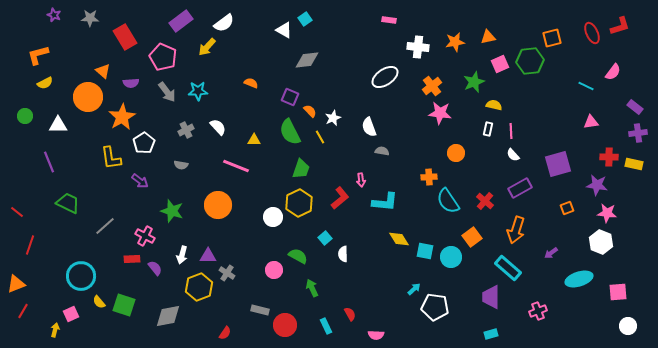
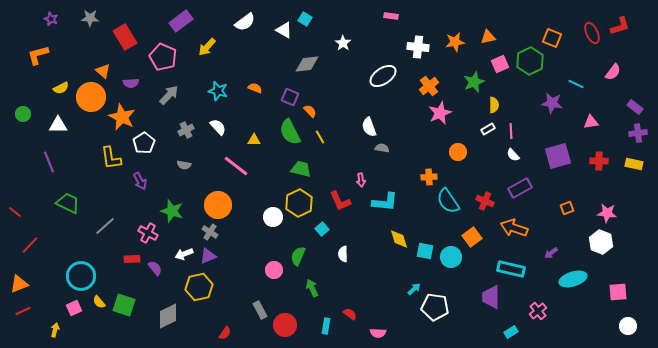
purple star at (54, 15): moved 3 px left, 4 px down
cyan square at (305, 19): rotated 24 degrees counterclockwise
pink rectangle at (389, 20): moved 2 px right, 4 px up
white semicircle at (224, 23): moved 21 px right, 1 px up
orange square at (552, 38): rotated 36 degrees clockwise
gray diamond at (307, 60): moved 4 px down
green hexagon at (530, 61): rotated 20 degrees counterclockwise
white ellipse at (385, 77): moved 2 px left, 1 px up
yellow semicircle at (45, 83): moved 16 px right, 5 px down
orange semicircle at (251, 83): moved 4 px right, 5 px down
orange cross at (432, 86): moved 3 px left
cyan line at (586, 86): moved 10 px left, 2 px up
cyan star at (198, 91): moved 20 px right; rotated 18 degrees clockwise
gray arrow at (167, 92): moved 2 px right, 3 px down; rotated 100 degrees counterclockwise
orange circle at (88, 97): moved 3 px right
yellow semicircle at (494, 105): rotated 77 degrees clockwise
pink star at (440, 113): rotated 30 degrees counterclockwise
green circle at (25, 116): moved 2 px left, 2 px up
orange star at (122, 117): rotated 16 degrees counterclockwise
white star at (333, 118): moved 10 px right, 75 px up; rotated 14 degrees counterclockwise
white rectangle at (488, 129): rotated 48 degrees clockwise
gray semicircle at (382, 151): moved 3 px up
orange circle at (456, 153): moved 2 px right, 1 px up
red cross at (609, 157): moved 10 px left, 4 px down
purple square at (558, 164): moved 8 px up
gray semicircle at (181, 165): moved 3 px right
pink line at (236, 166): rotated 16 degrees clockwise
green trapezoid at (301, 169): rotated 95 degrees counterclockwise
purple arrow at (140, 181): rotated 24 degrees clockwise
purple star at (597, 185): moved 45 px left, 82 px up
red L-shape at (340, 198): moved 3 px down; rotated 105 degrees clockwise
red cross at (485, 201): rotated 18 degrees counterclockwise
red line at (17, 212): moved 2 px left
orange arrow at (516, 230): moved 2 px left, 2 px up; rotated 92 degrees clockwise
pink cross at (145, 236): moved 3 px right, 3 px up
cyan square at (325, 238): moved 3 px left, 9 px up
yellow diamond at (399, 239): rotated 15 degrees clockwise
red line at (30, 245): rotated 24 degrees clockwise
white arrow at (182, 255): moved 2 px right, 1 px up; rotated 54 degrees clockwise
purple triangle at (208, 256): rotated 24 degrees counterclockwise
green semicircle at (298, 256): rotated 96 degrees counterclockwise
cyan rectangle at (508, 268): moved 3 px right, 1 px down; rotated 28 degrees counterclockwise
gray cross at (227, 273): moved 17 px left, 41 px up
cyan ellipse at (579, 279): moved 6 px left
orange triangle at (16, 284): moved 3 px right
yellow hexagon at (199, 287): rotated 8 degrees clockwise
gray rectangle at (260, 310): rotated 48 degrees clockwise
red line at (23, 311): rotated 35 degrees clockwise
pink cross at (538, 311): rotated 18 degrees counterclockwise
pink square at (71, 314): moved 3 px right, 6 px up
red semicircle at (350, 314): rotated 24 degrees counterclockwise
gray diamond at (168, 316): rotated 16 degrees counterclockwise
cyan rectangle at (326, 326): rotated 35 degrees clockwise
cyan rectangle at (491, 334): moved 20 px right, 2 px up; rotated 16 degrees counterclockwise
pink semicircle at (376, 335): moved 2 px right, 2 px up
